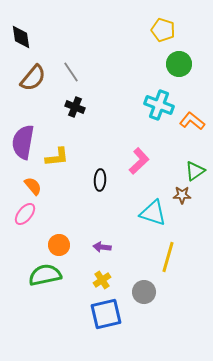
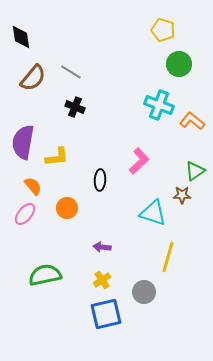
gray line: rotated 25 degrees counterclockwise
orange circle: moved 8 px right, 37 px up
